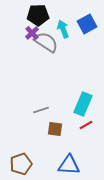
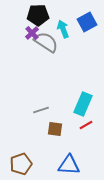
blue square: moved 2 px up
